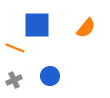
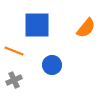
orange line: moved 1 px left, 3 px down
blue circle: moved 2 px right, 11 px up
